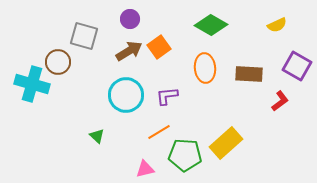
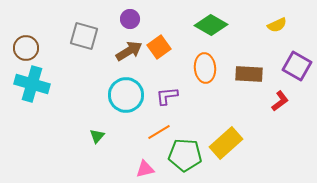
brown circle: moved 32 px left, 14 px up
green triangle: rotated 28 degrees clockwise
